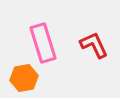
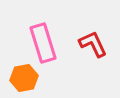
red L-shape: moved 1 px left, 1 px up
